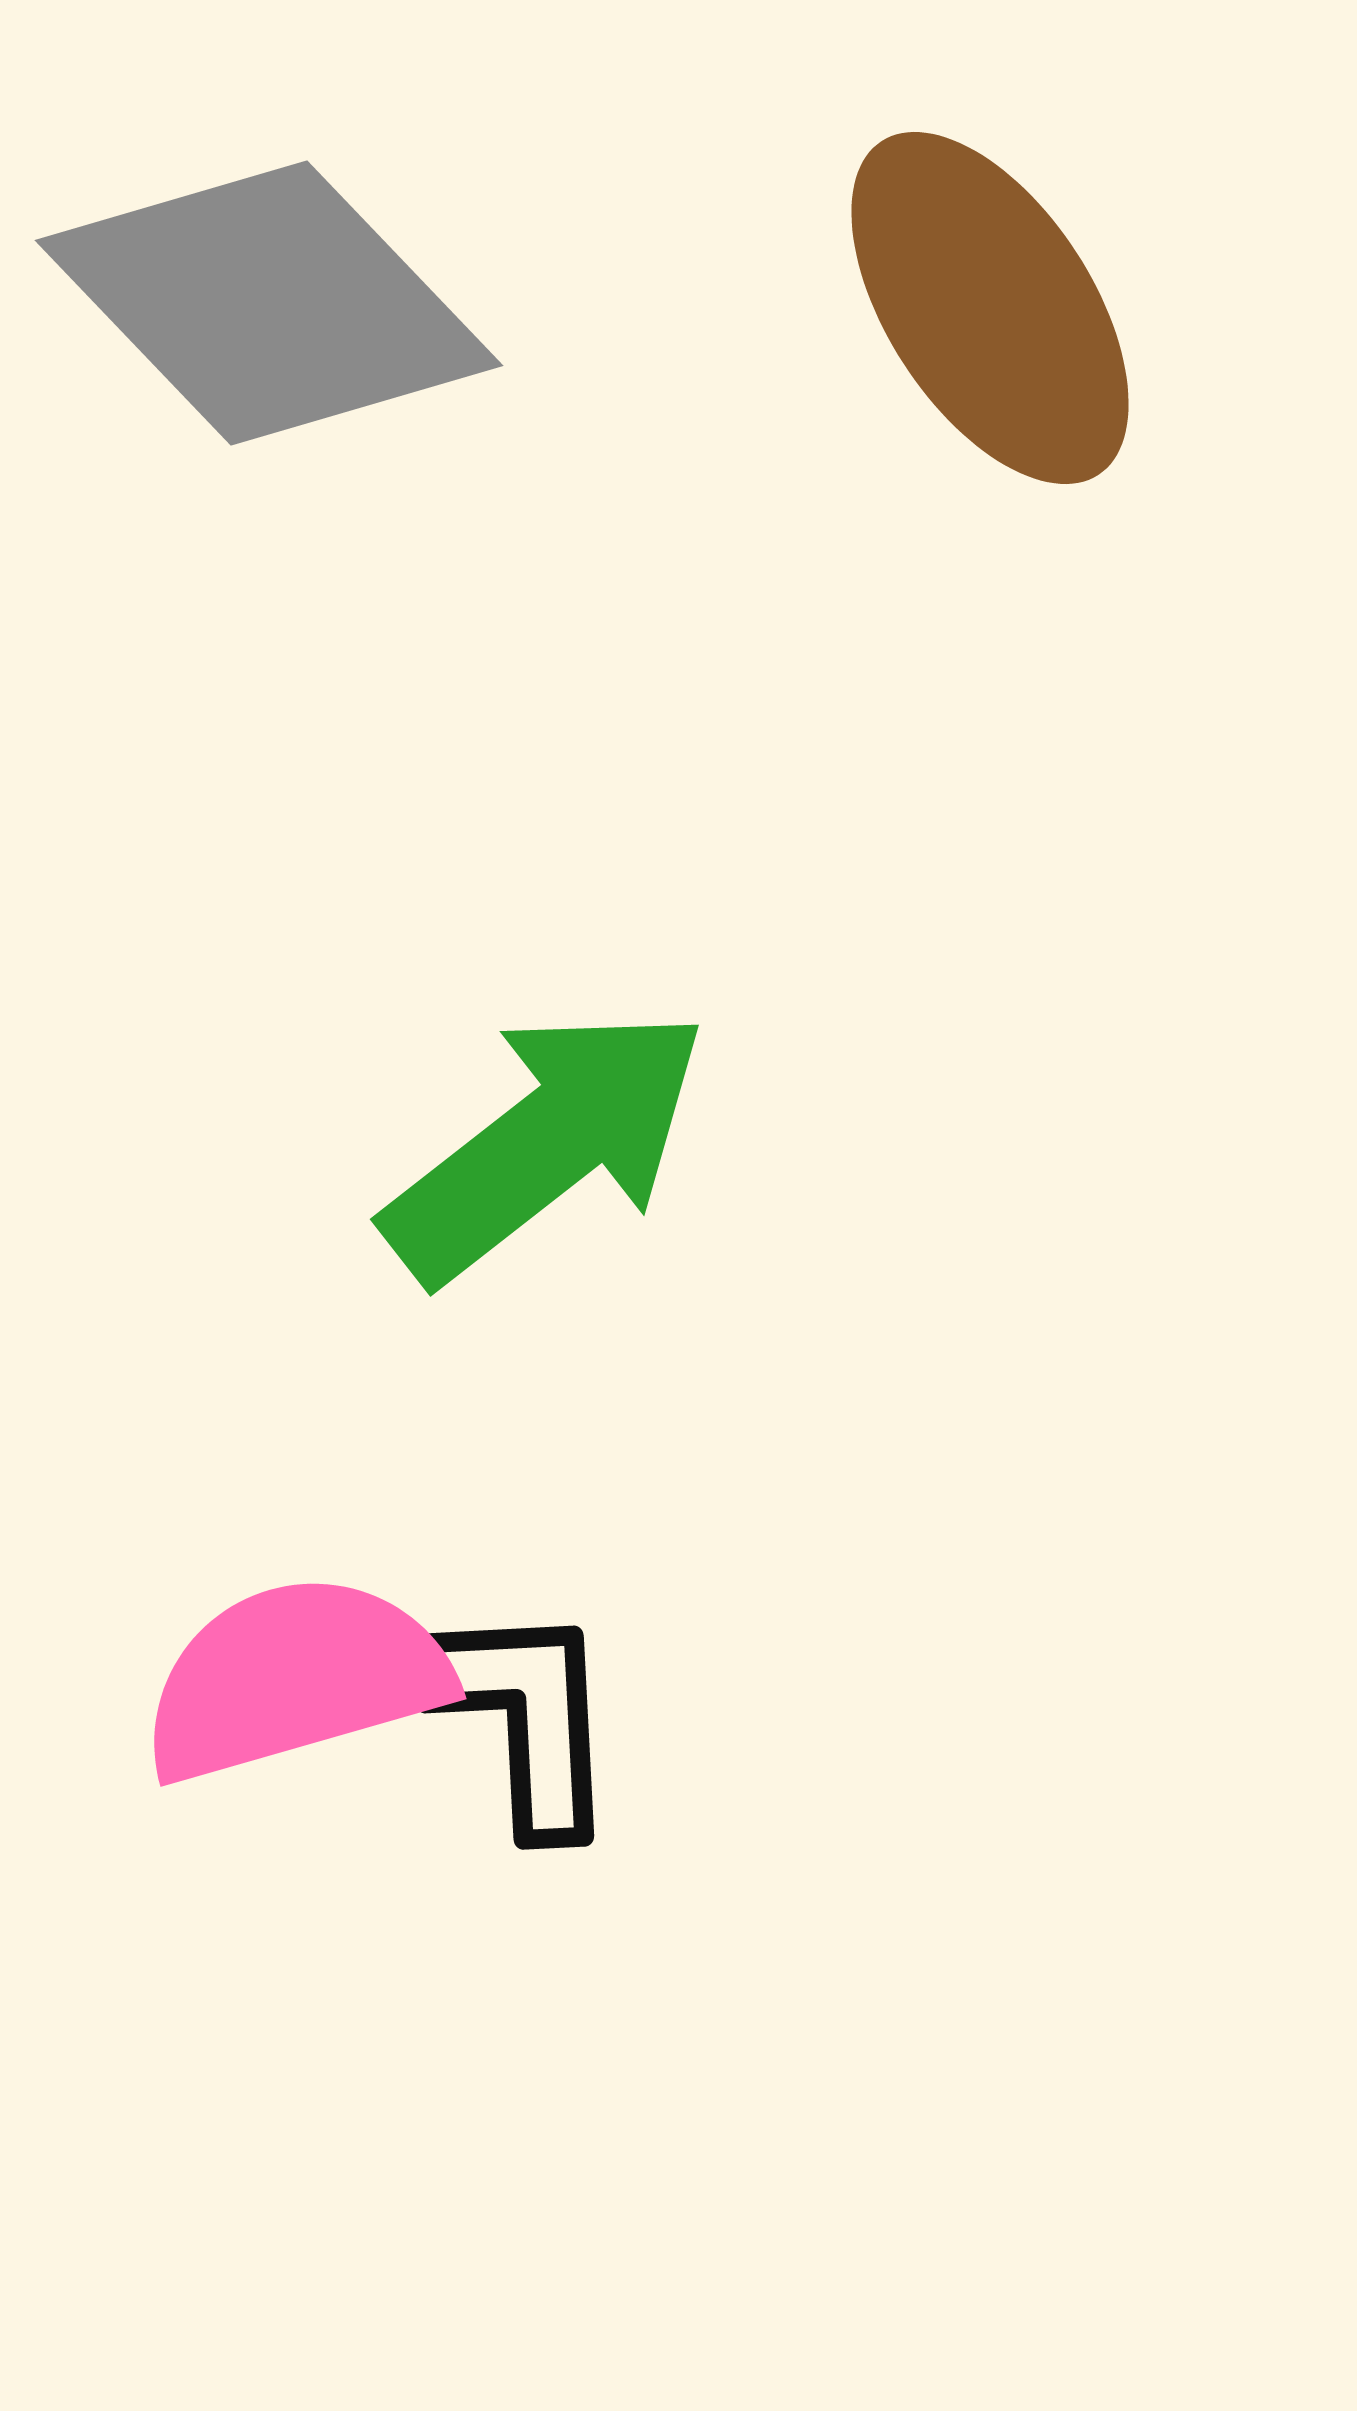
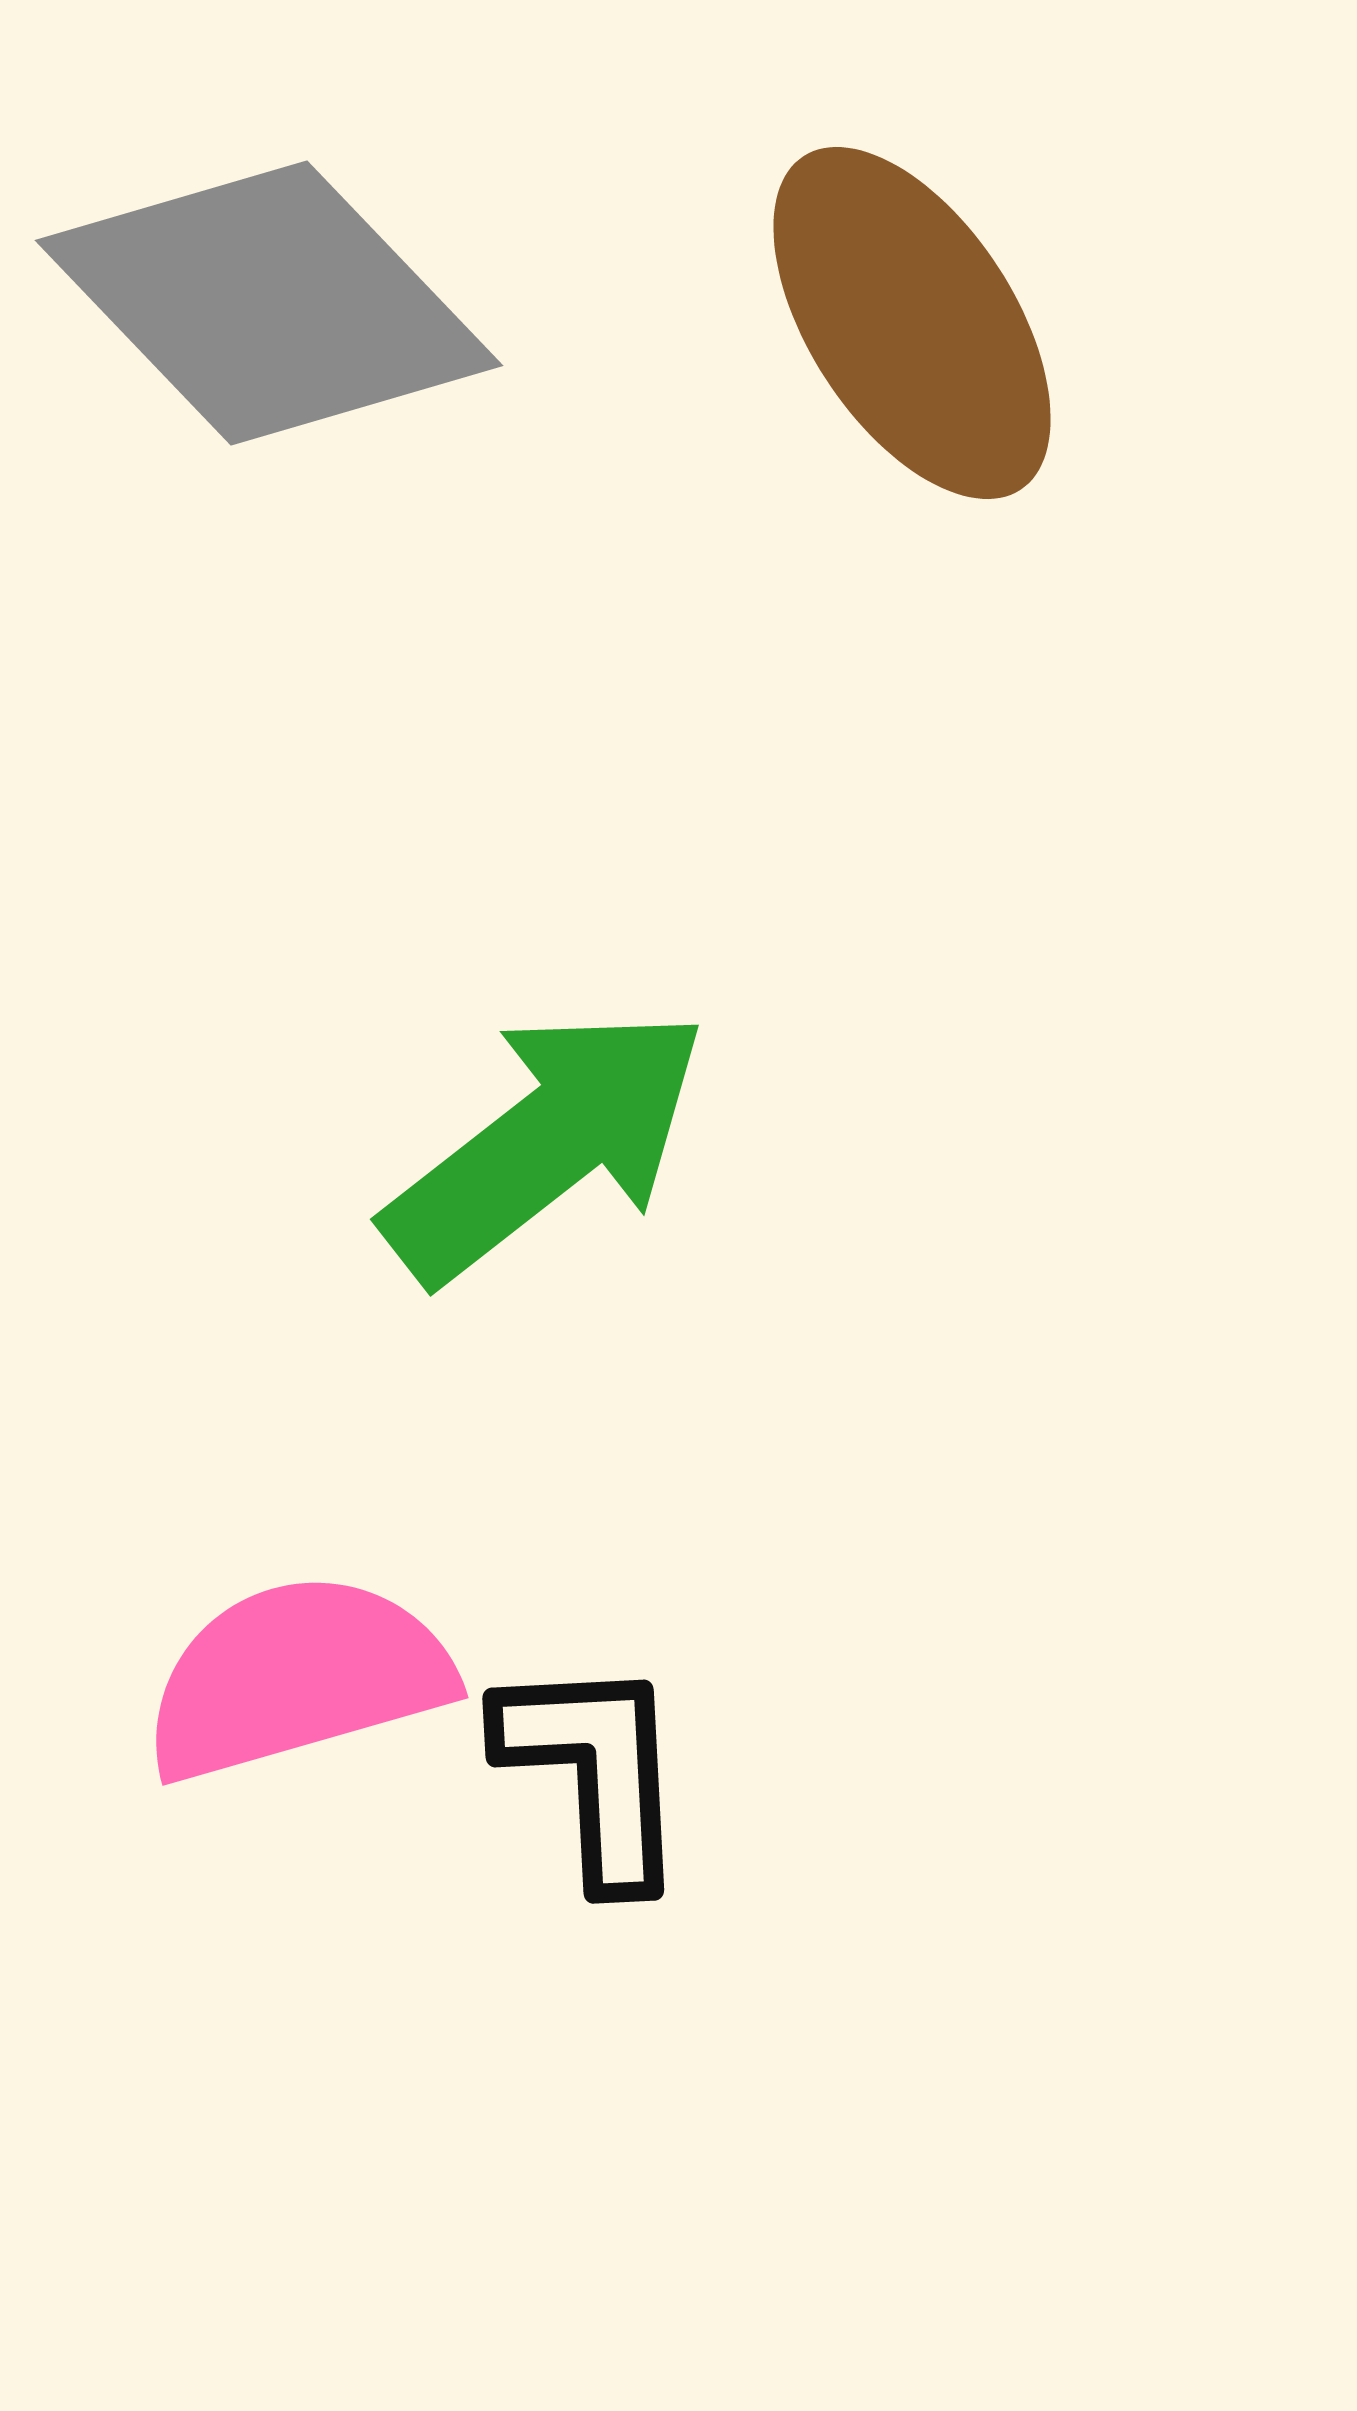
brown ellipse: moved 78 px left, 15 px down
pink semicircle: moved 2 px right, 1 px up
black L-shape: moved 70 px right, 54 px down
